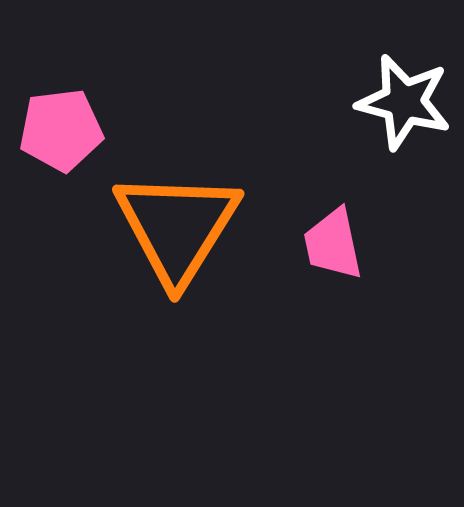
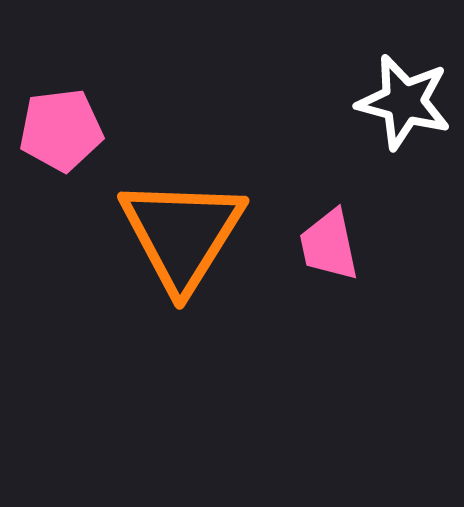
orange triangle: moved 5 px right, 7 px down
pink trapezoid: moved 4 px left, 1 px down
